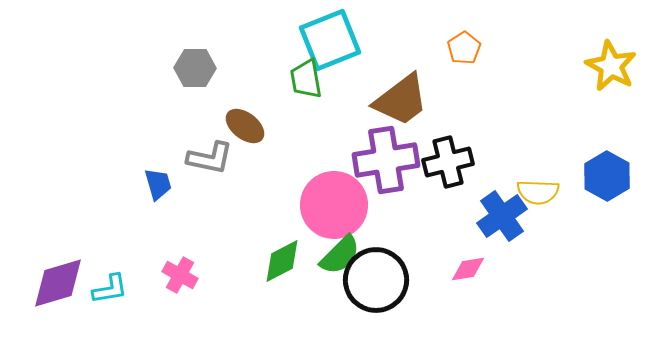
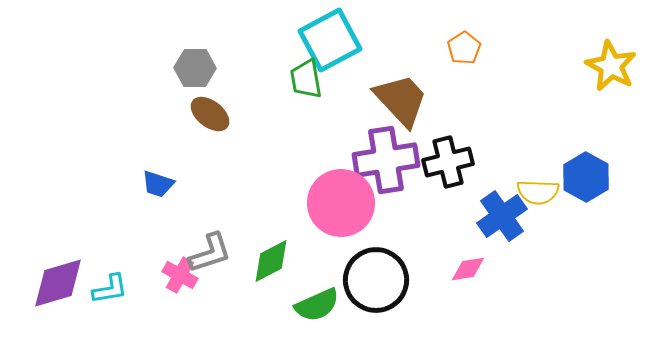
cyan square: rotated 6 degrees counterclockwise
brown trapezoid: rotated 96 degrees counterclockwise
brown ellipse: moved 35 px left, 12 px up
gray L-shape: moved 95 px down; rotated 30 degrees counterclockwise
blue hexagon: moved 21 px left, 1 px down
blue trapezoid: rotated 124 degrees clockwise
pink circle: moved 7 px right, 2 px up
green semicircle: moved 23 px left, 50 px down; rotated 21 degrees clockwise
green diamond: moved 11 px left
